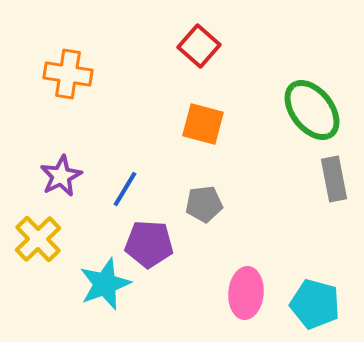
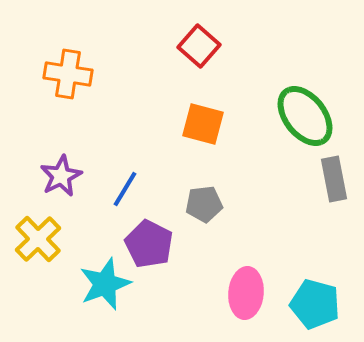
green ellipse: moved 7 px left, 6 px down
purple pentagon: rotated 24 degrees clockwise
